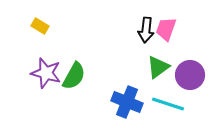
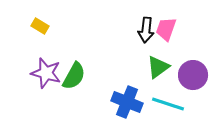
purple circle: moved 3 px right
